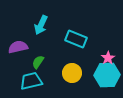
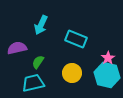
purple semicircle: moved 1 px left, 1 px down
cyan hexagon: rotated 15 degrees clockwise
cyan trapezoid: moved 2 px right, 2 px down
